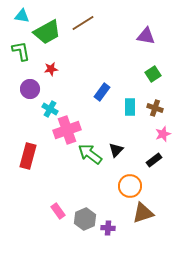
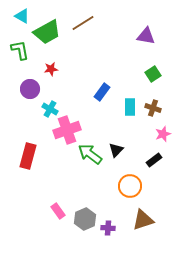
cyan triangle: rotated 21 degrees clockwise
green L-shape: moved 1 px left, 1 px up
brown cross: moved 2 px left
brown triangle: moved 7 px down
